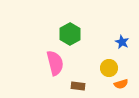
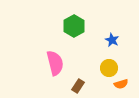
green hexagon: moved 4 px right, 8 px up
blue star: moved 10 px left, 2 px up
brown rectangle: rotated 64 degrees counterclockwise
